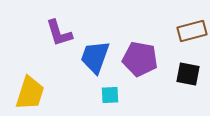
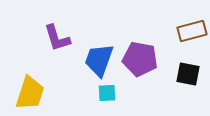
purple L-shape: moved 2 px left, 5 px down
blue trapezoid: moved 4 px right, 3 px down
cyan square: moved 3 px left, 2 px up
